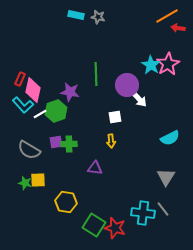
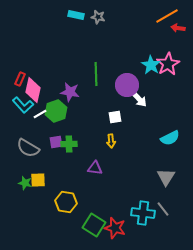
gray semicircle: moved 1 px left, 2 px up
